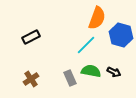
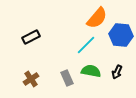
orange semicircle: rotated 20 degrees clockwise
blue hexagon: rotated 10 degrees counterclockwise
black arrow: moved 3 px right; rotated 88 degrees clockwise
gray rectangle: moved 3 px left
